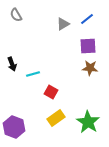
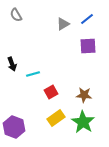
brown star: moved 6 px left, 27 px down
red square: rotated 32 degrees clockwise
green star: moved 5 px left
